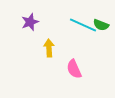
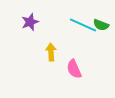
yellow arrow: moved 2 px right, 4 px down
